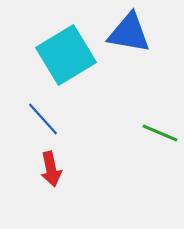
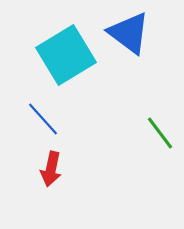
blue triangle: rotated 27 degrees clockwise
green line: rotated 30 degrees clockwise
red arrow: rotated 24 degrees clockwise
